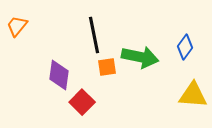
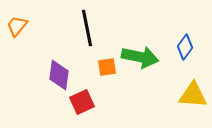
black line: moved 7 px left, 7 px up
red square: rotated 20 degrees clockwise
